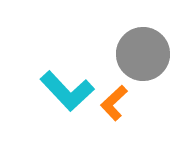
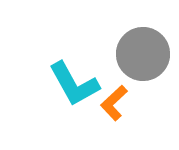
cyan L-shape: moved 7 px right, 7 px up; rotated 14 degrees clockwise
